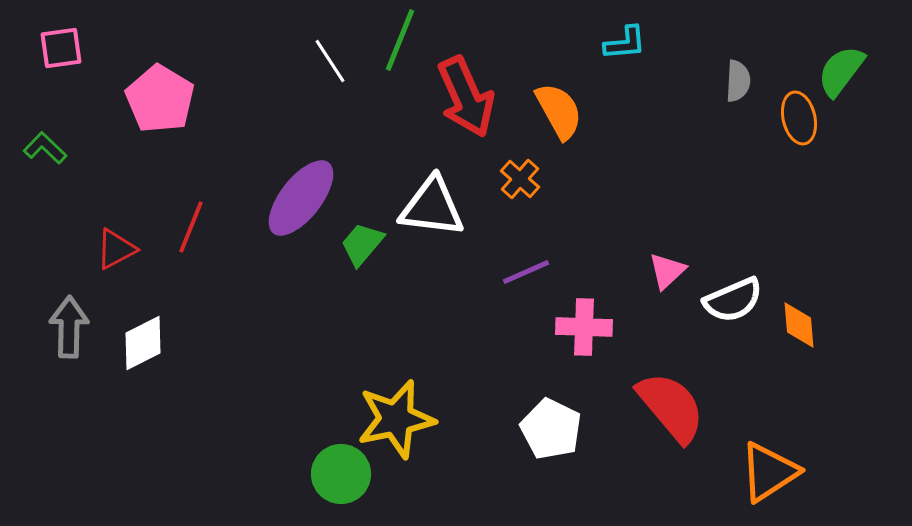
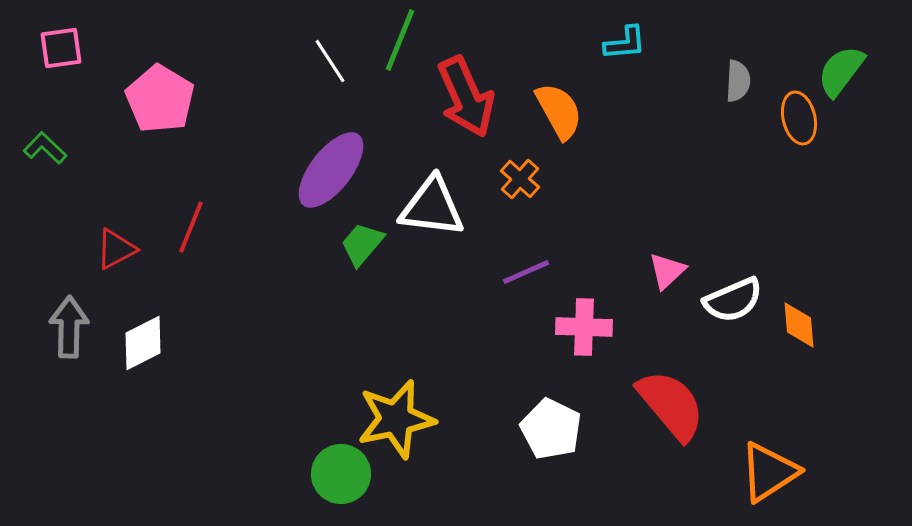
purple ellipse: moved 30 px right, 28 px up
red semicircle: moved 2 px up
